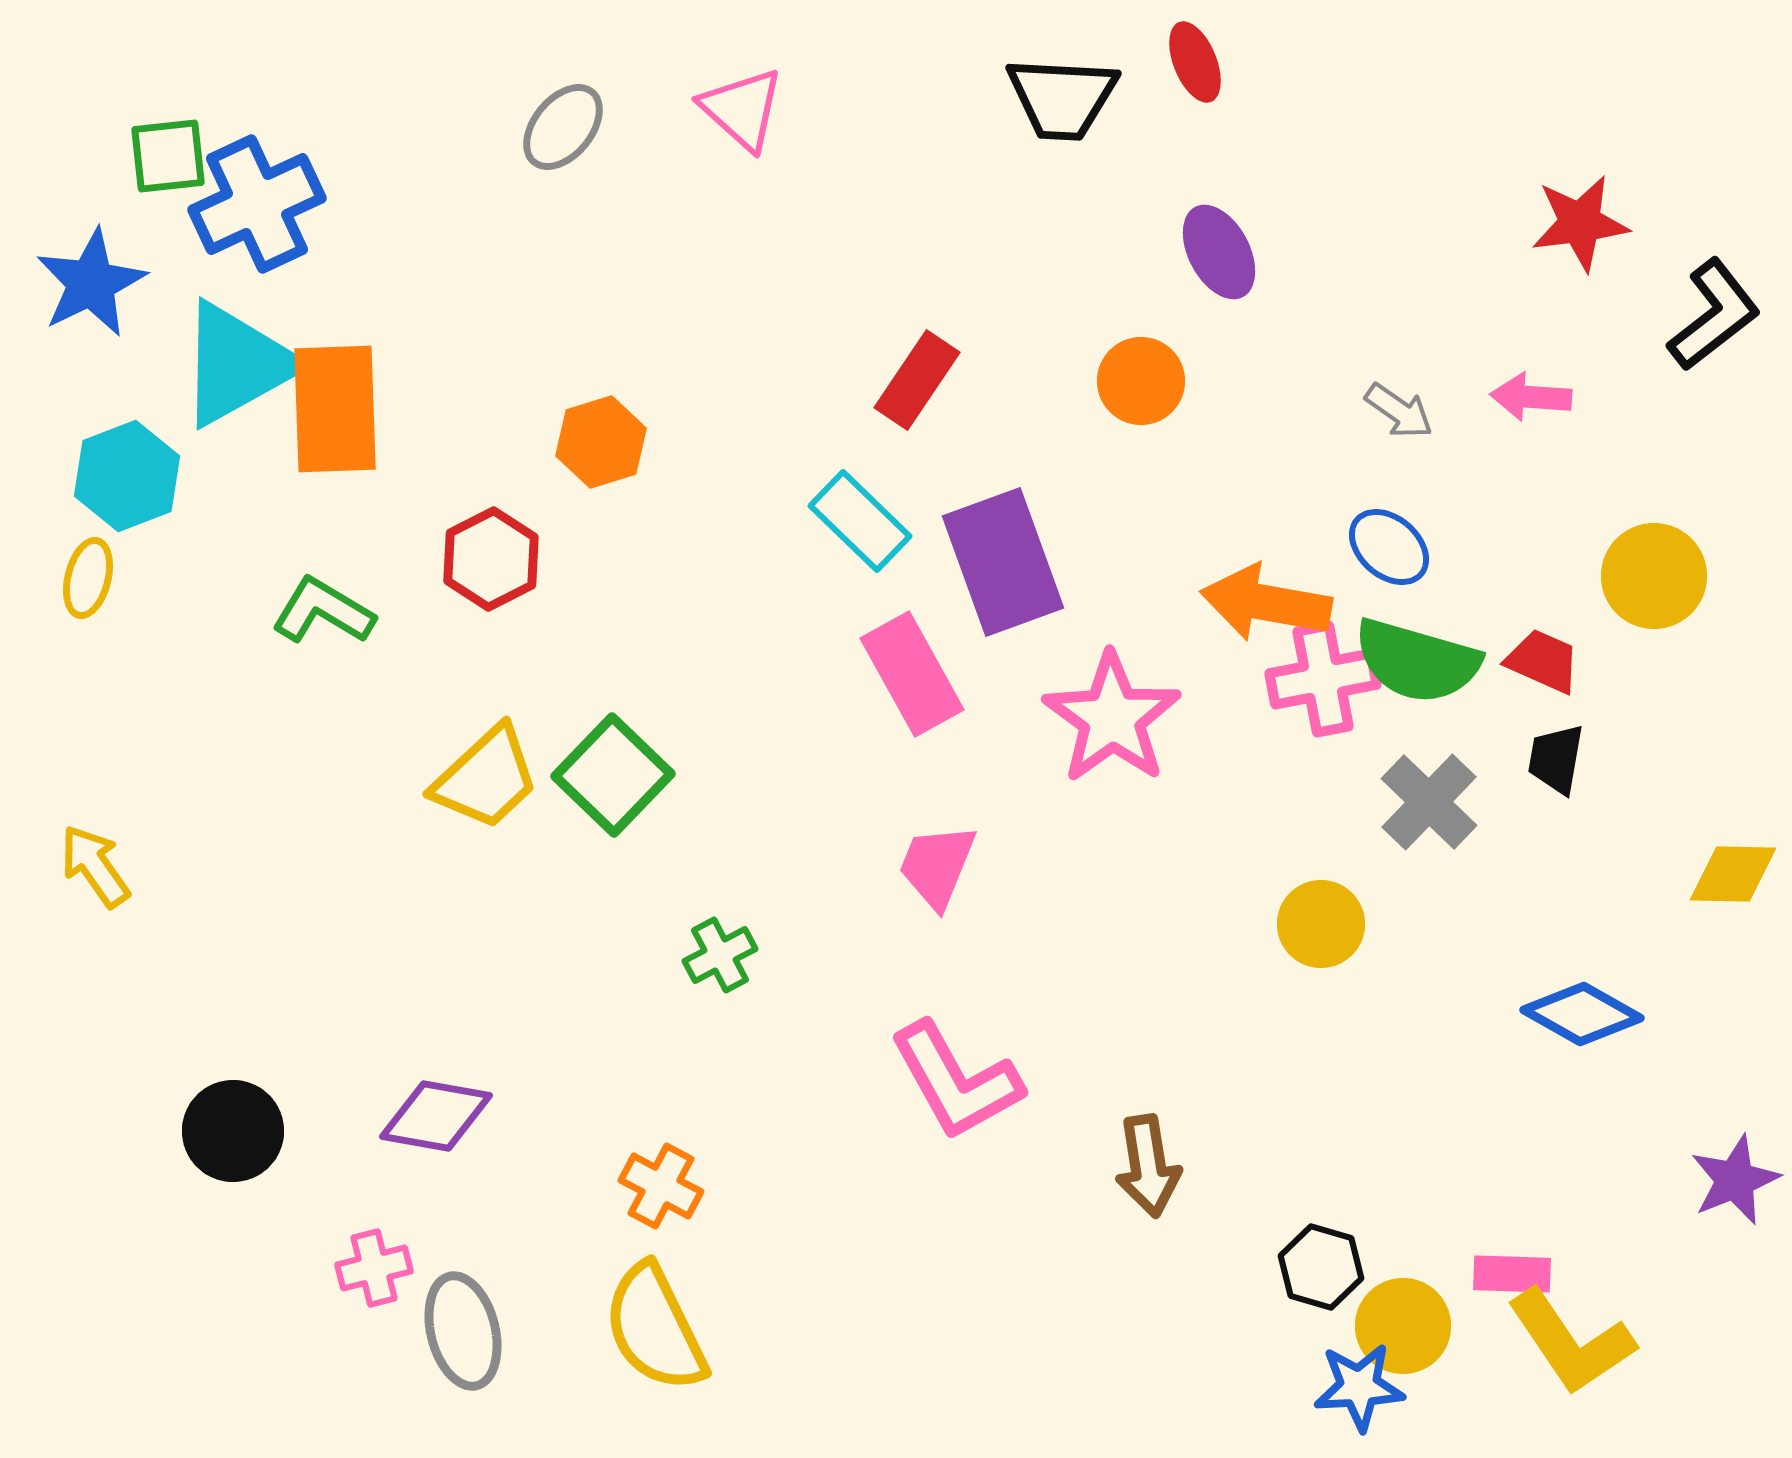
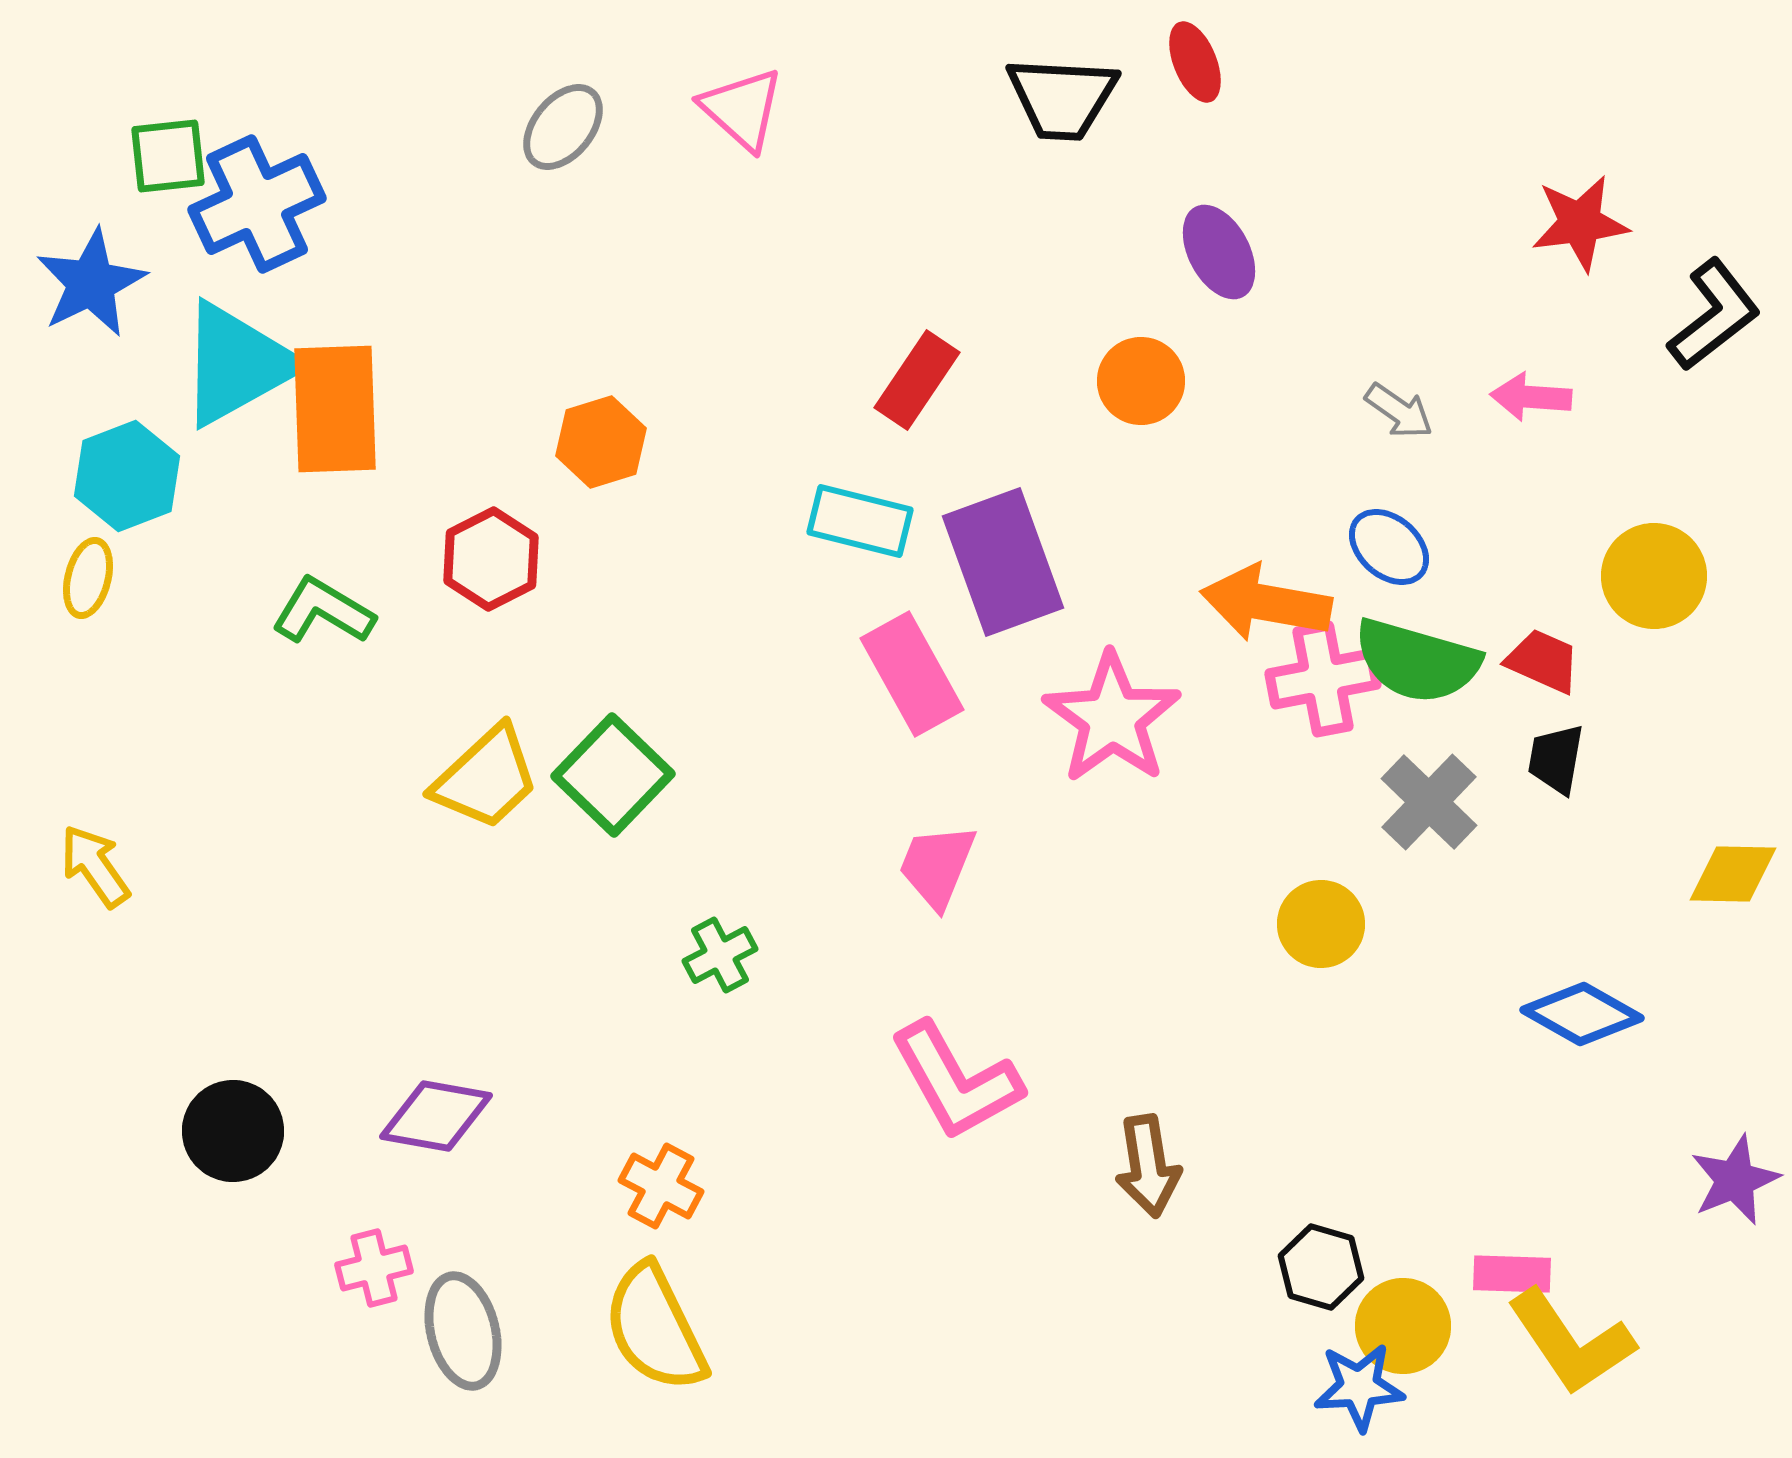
cyan rectangle at (860, 521): rotated 30 degrees counterclockwise
